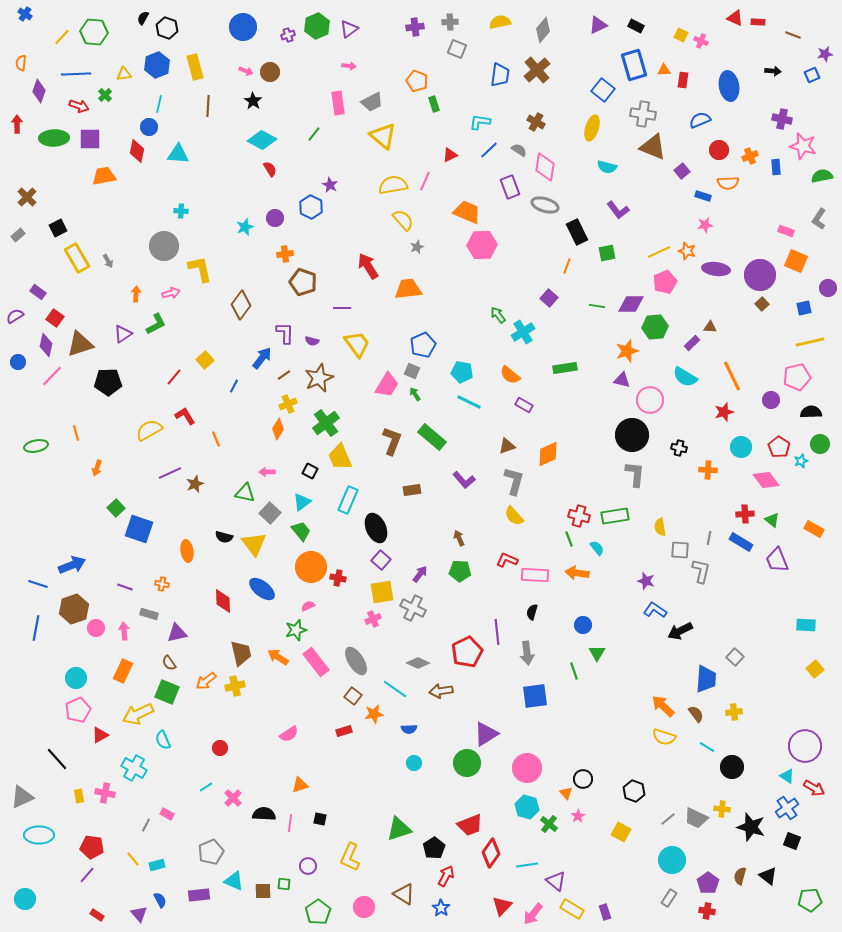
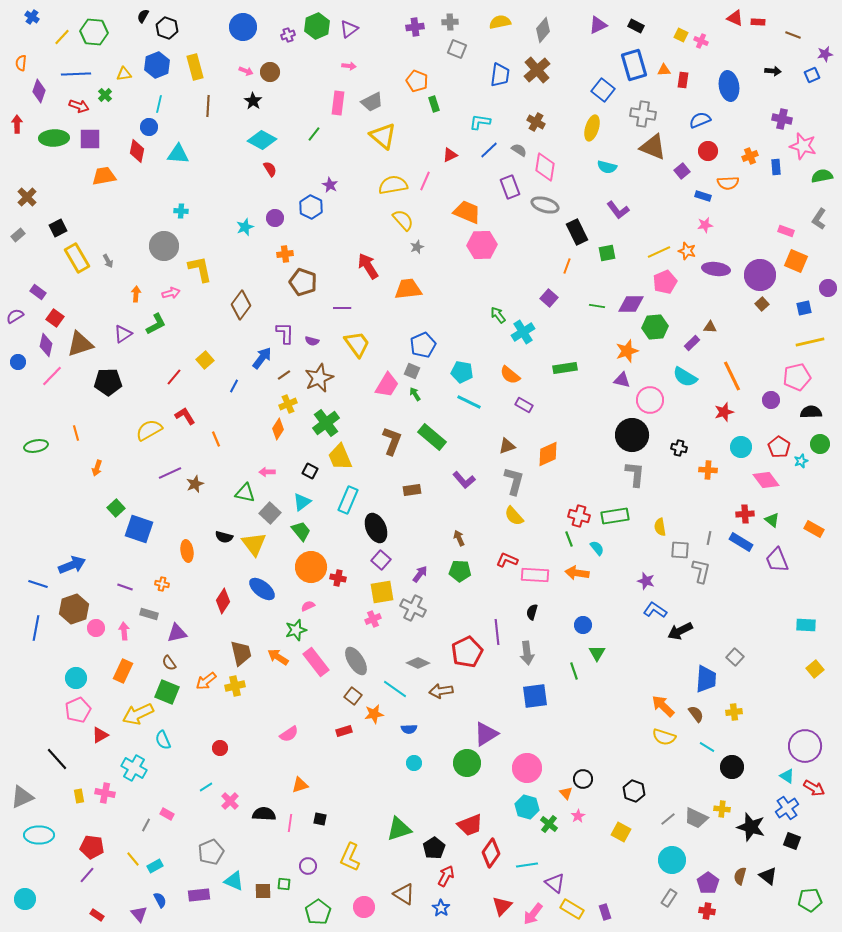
blue cross at (25, 14): moved 7 px right, 3 px down
black semicircle at (143, 18): moved 2 px up
pink rectangle at (338, 103): rotated 15 degrees clockwise
red circle at (719, 150): moved 11 px left, 1 px down
red diamond at (223, 601): rotated 35 degrees clockwise
pink cross at (233, 798): moved 3 px left, 3 px down
cyan rectangle at (157, 865): moved 2 px left, 1 px down; rotated 14 degrees counterclockwise
purple triangle at (556, 881): moved 1 px left, 2 px down
